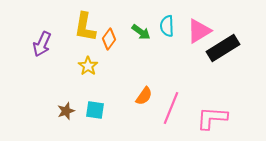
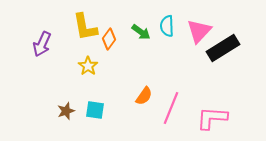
yellow L-shape: rotated 20 degrees counterclockwise
pink triangle: rotated 16 degrees counterclockwise
